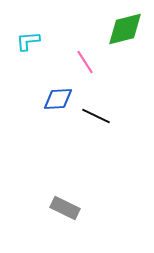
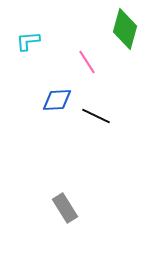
green diamond: rotated 60 degrees counterclockwise
pink line: moved 2 px right
blue diamond: moved 1 px left, 1 px down
gray rectangle: rotated 32 degrees clockwise
